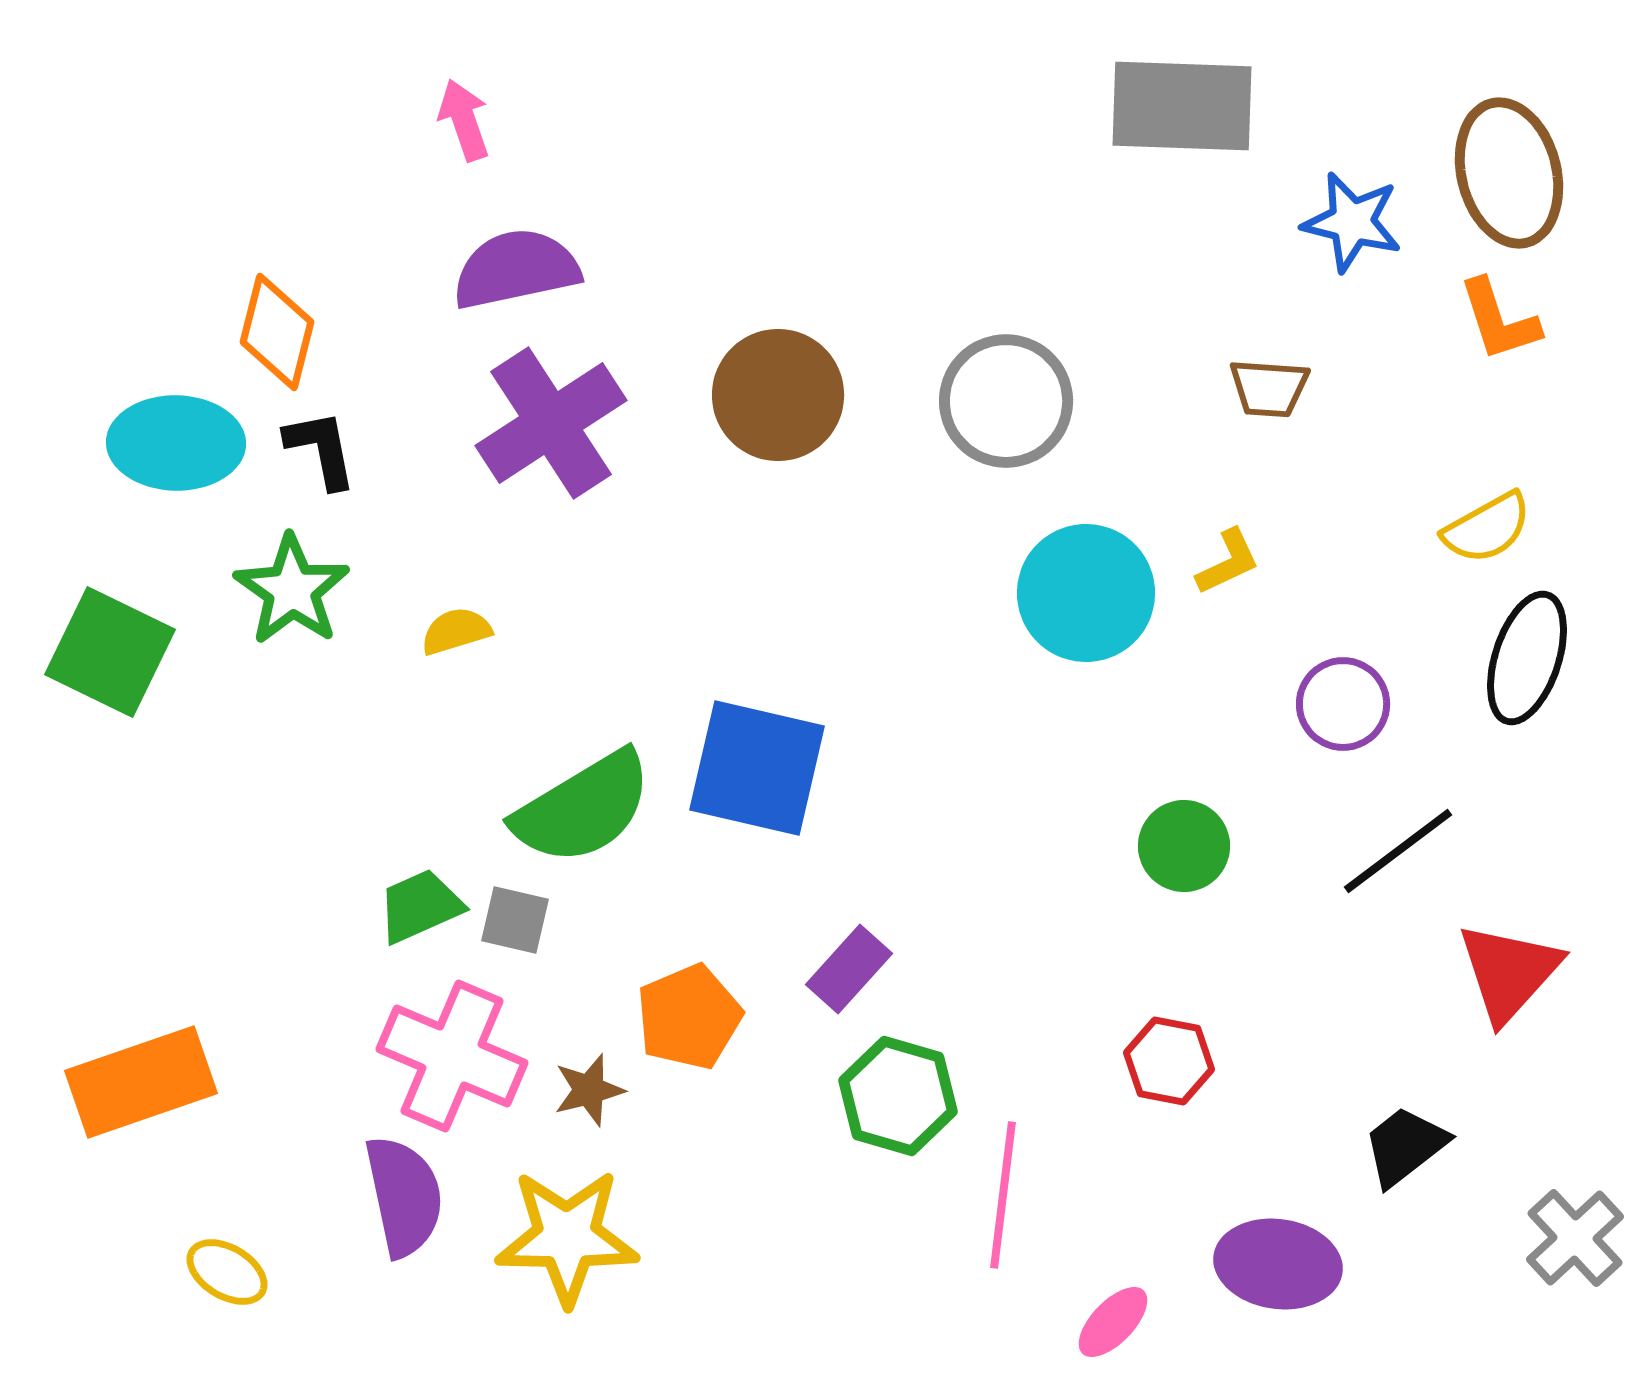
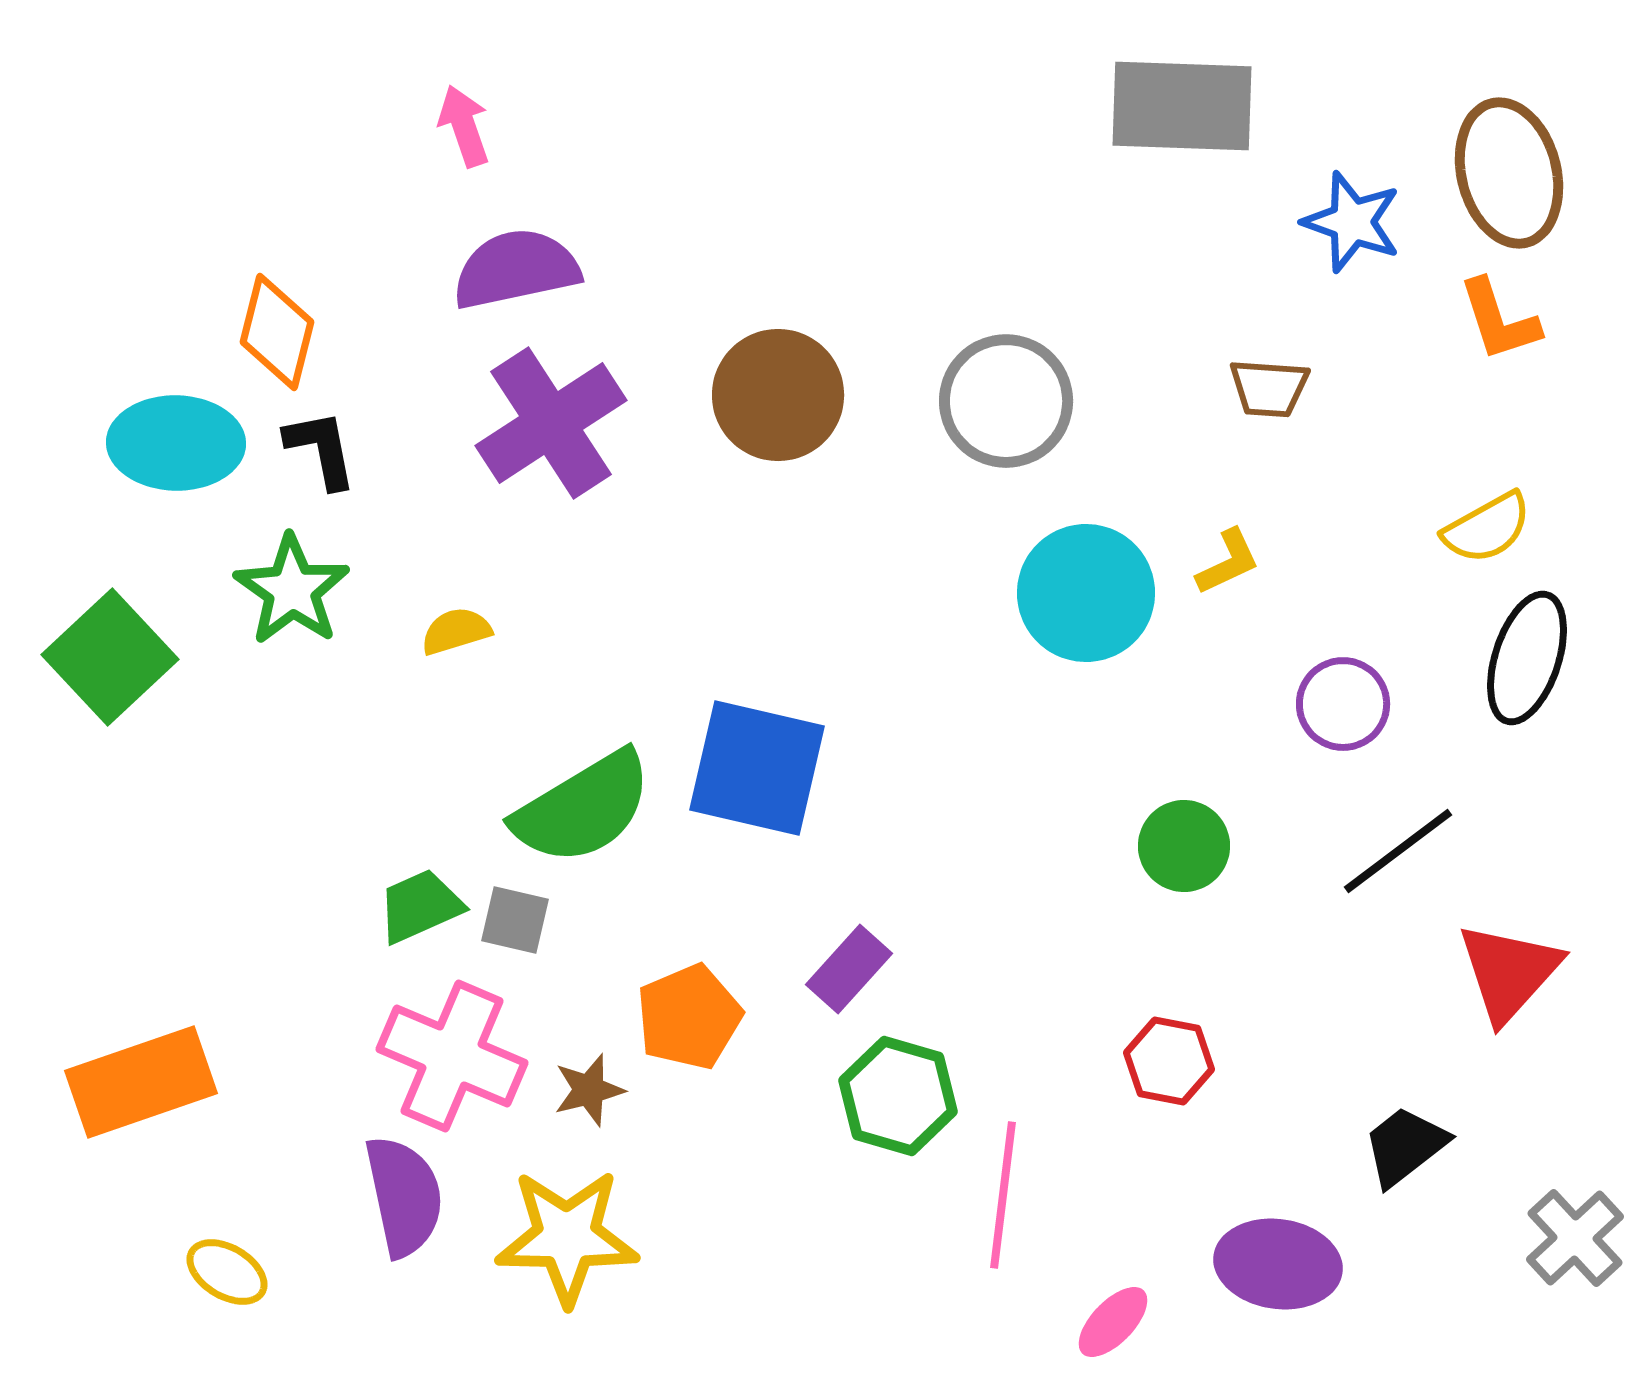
pink arrow at (464, 120): moved 6 px down
blue star at (1352, 222): rotated 6 degrees clockwise
green square at (110, 652): moved 5 px down; rotated 21 degrees clockwise
